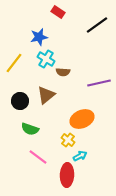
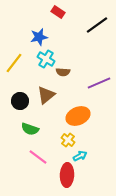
purple line: rotated 10 degrees counterclockwise
orange ellipse: moved 4 px left, 3 px up
